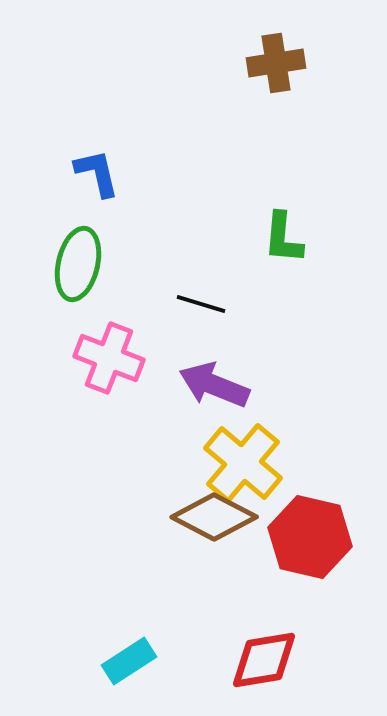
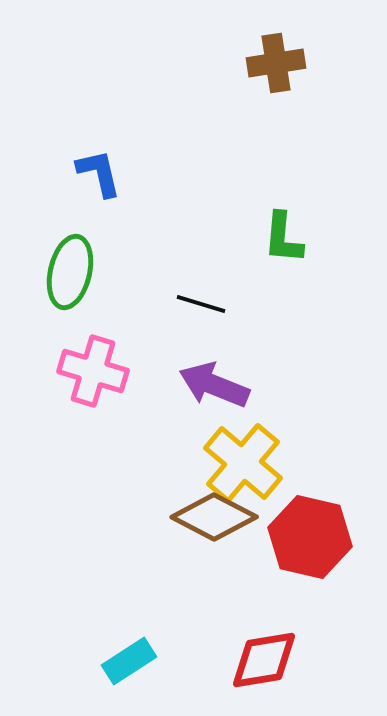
blue L-shape: moved 2 px right
green ellipse: moved 8 px left, 8 px down
pink cross: moved 16 px left, 13 px down; rotated 4 degrees counterclockwise
